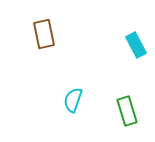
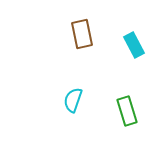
brown rectangle: moved 38 px right
cyan rectangle: moved 2 px left
